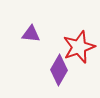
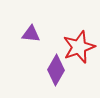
purple diamond: moved 3 px left
